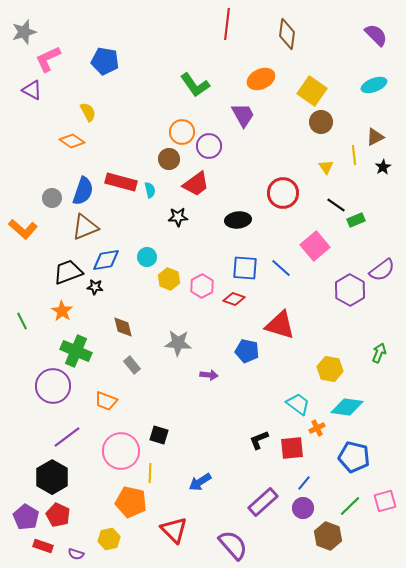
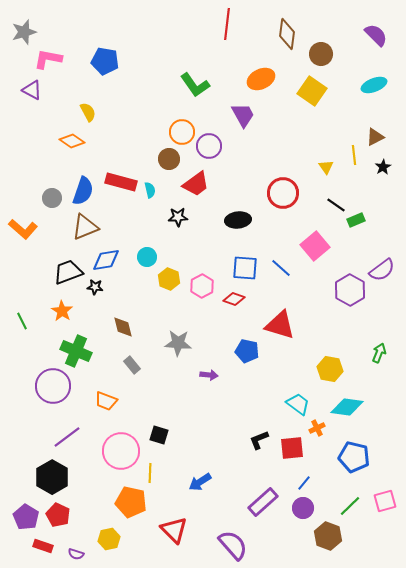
pink L-shape at (48, 59): rotated 36 degrees clockwise
brown circle at (321, 122): moved 68 px up
